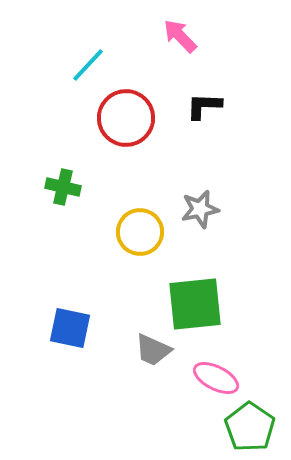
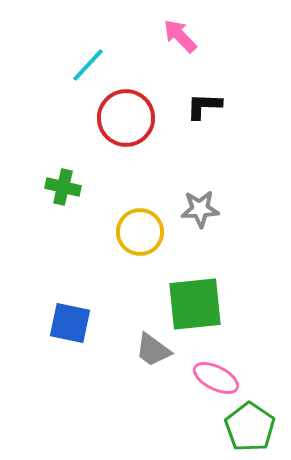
gray star: rotated 9 degrees clockwise
blue square: moved 5 px up
gray trapezoid: rotated 12 degrees clockwise
